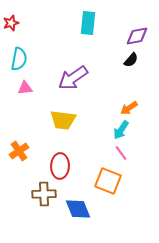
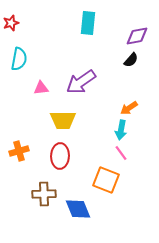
purple arrow: moved 8 px right, 4 px down
pink triangle: moved 16 px right
yellow trapezoid: rotated 8 degrees counterclockwise
cyan arrow: rotated 24 degrees counterclockwise
orange cross: rotated 18 degrees clockwise
red ellipse: moved 10 px up
orange square: moved 2 px left, 1 px up
